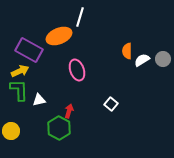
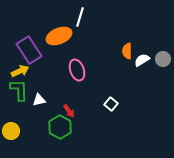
purple rectangle: rotated 28 degrees clockwise
red arrow: rotated 128 degrees clockwise
green hexagon: moved 1 px right, 1 px up
